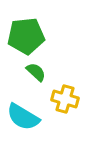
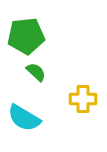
yellow cross: moved 18 px right; rotated 16 degrees counterclockwise
cyan semicircle: moved 1 px right, 1 px down
